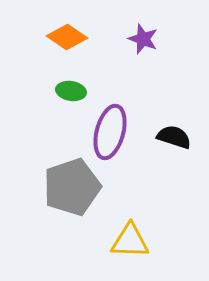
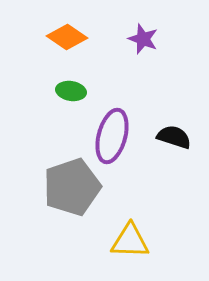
purple ellipse: moved 2 px right, 4 px down
